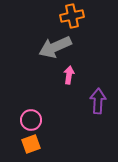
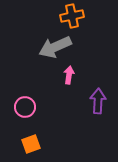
pink circle: moved 6 px left, 13 px up
